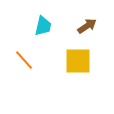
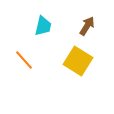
brown arrow: rotated 24 degrees counterclockwise
yellow square: rotated 32 degrees clockwise
